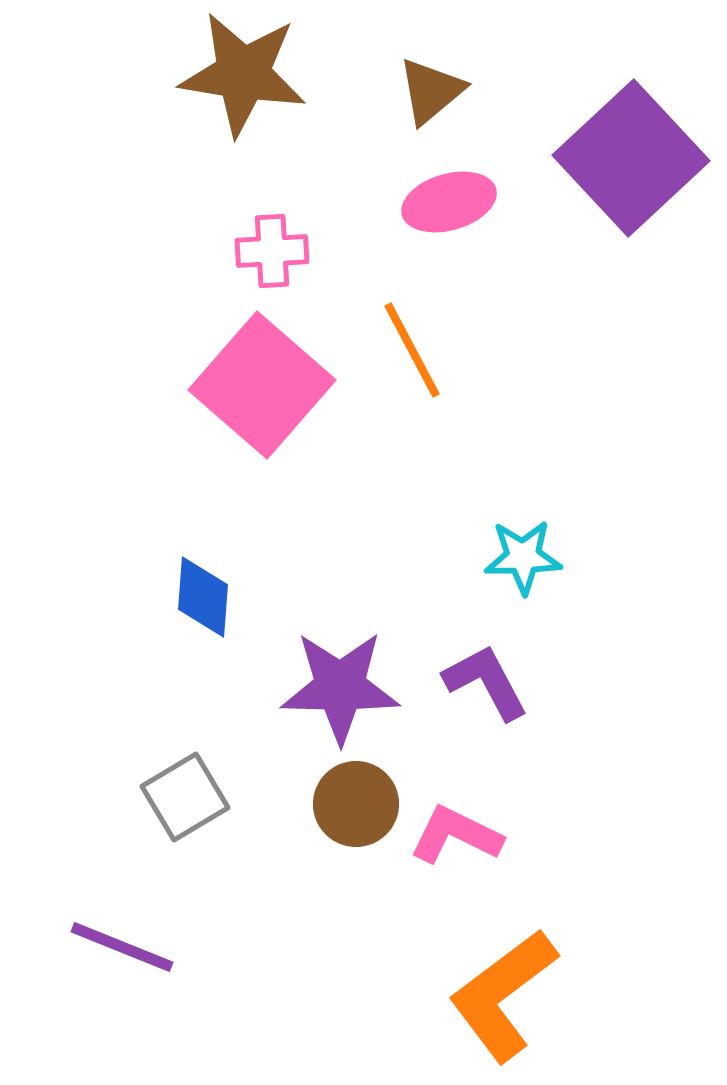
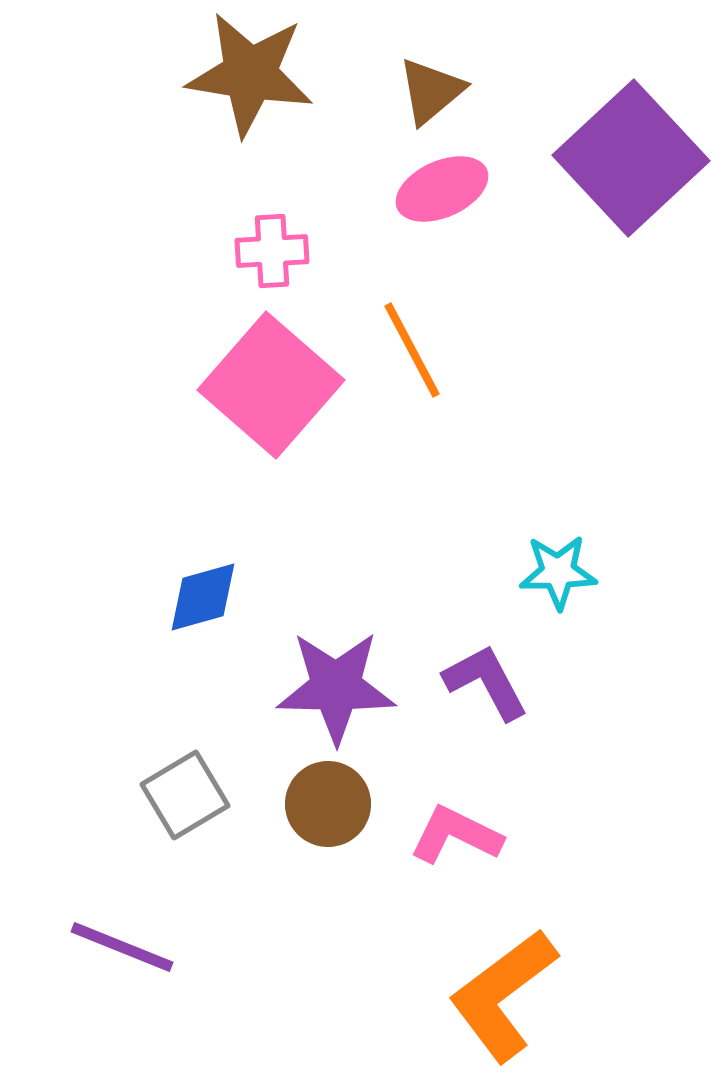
brown star: moved 7 px right
pink ellipse: moved 7 px left, 13 px up; rotated 8 degrees counterclockwise
pink square: moved 9 px right
cyan star: moved 35 px right, 15 px down
blue diamond: rotated 70 degrees clockwise
purple star: moved 4 px left
gray square: moved 2 px up
brown circle: moved 28 px left
